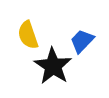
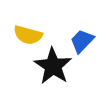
yellow semicircle: rotated 56 degrees counterclockwise
